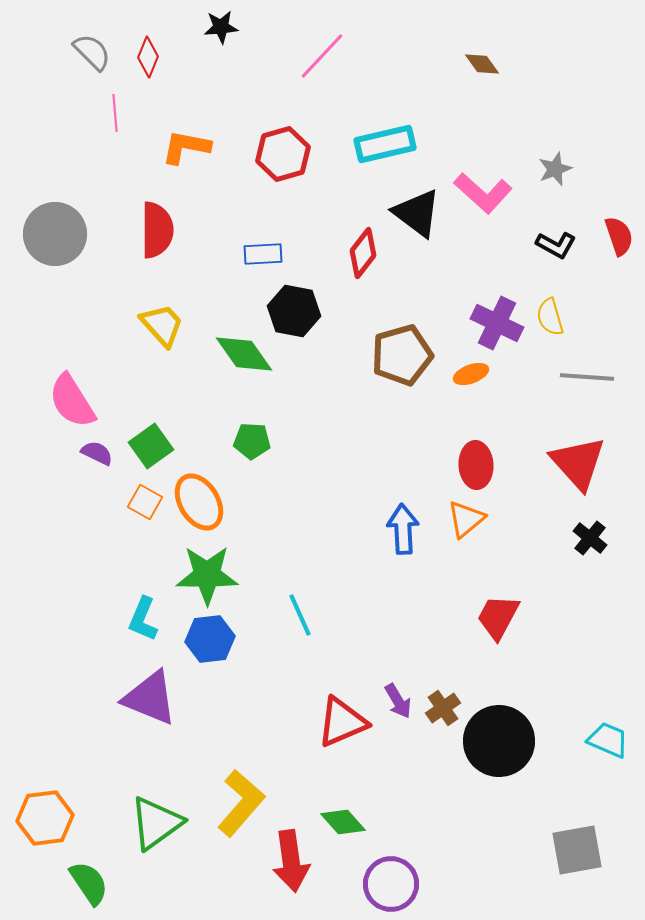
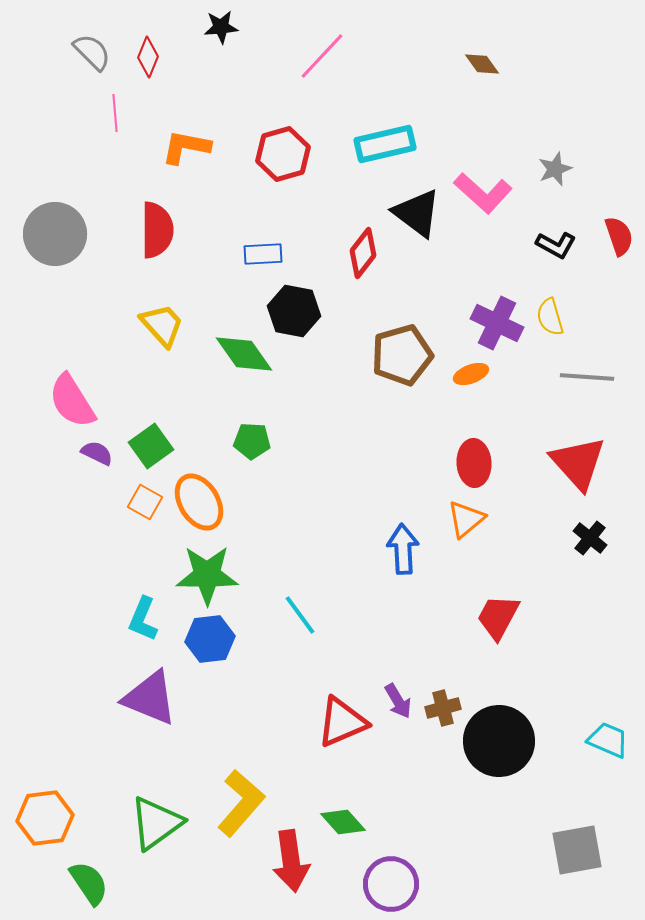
red ellipse at (476, 465): moved 2 px left, 2 px up
blue arrow at (403, 529): moved 20 px down
cyan line at (300, 615): rotated 12 degrees counterclockwise
brown cross at (443, 708): rotated 20 degrees clockwise
